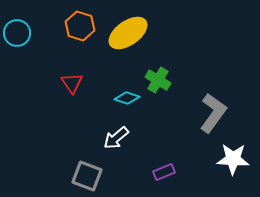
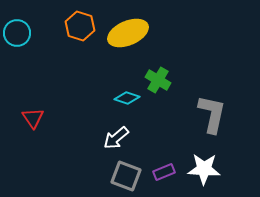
yellow ellipse: rotated 12 degrees clockwise
red triangle: moved 39 px left, 35 px down
gray L-shape: moved 1 px left, 1 px down; rotated 24 degrees counterclockwise
white star: moved 29 px left, 10 px down
gray square: moved 39 px right
